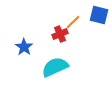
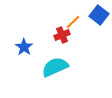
blue square: rotated 24 degrees clockwise
red cross: moved 2 px right, 1 px down
